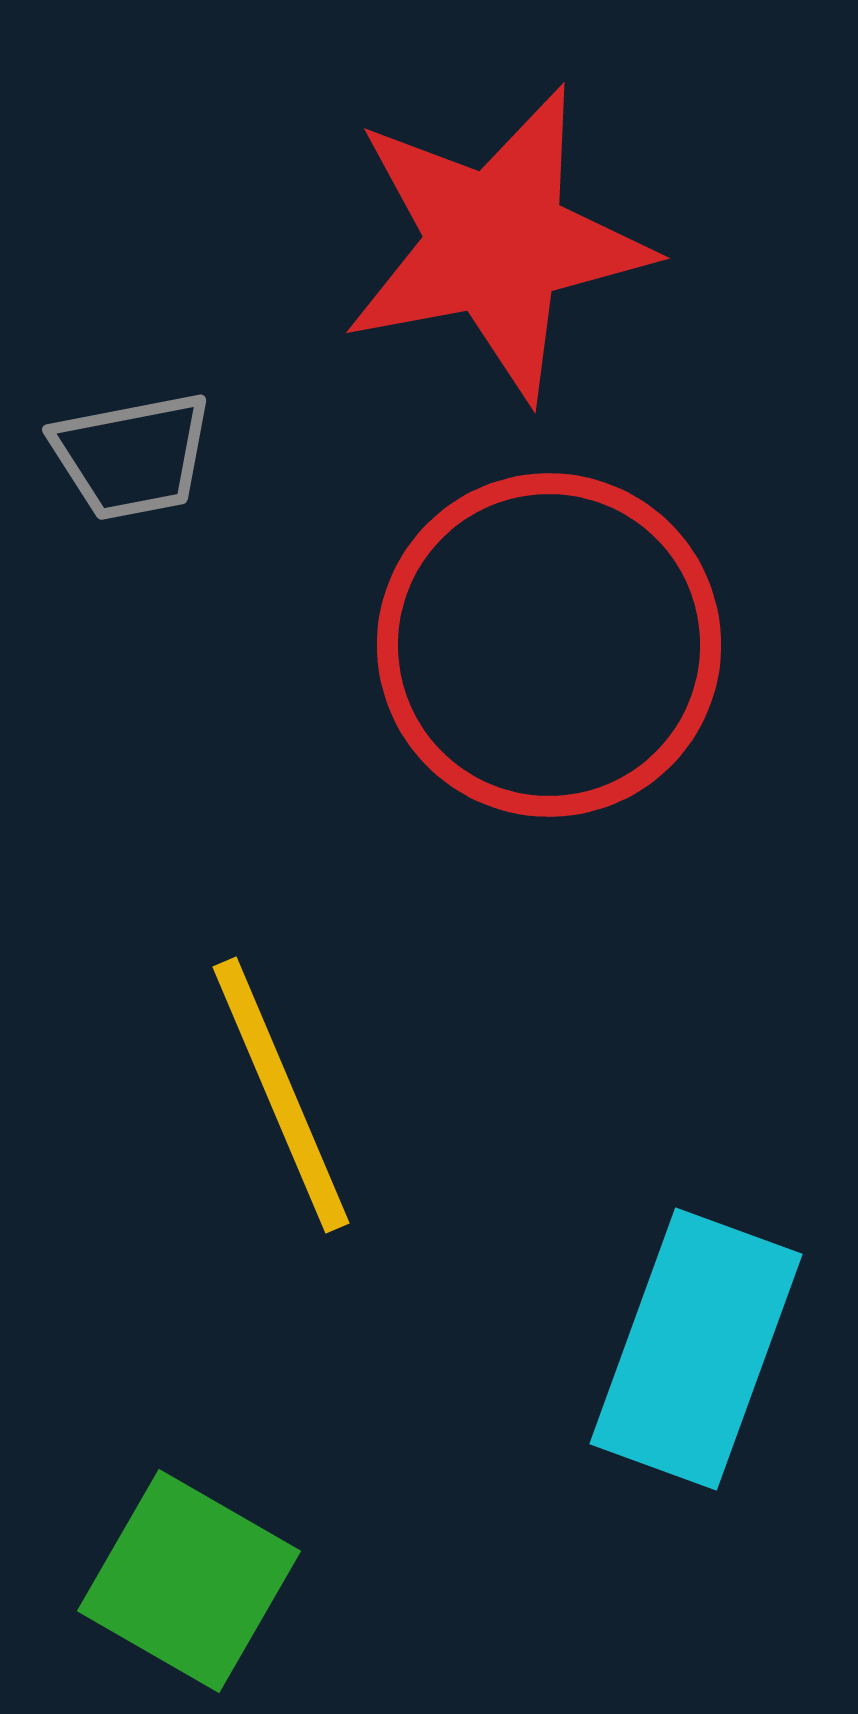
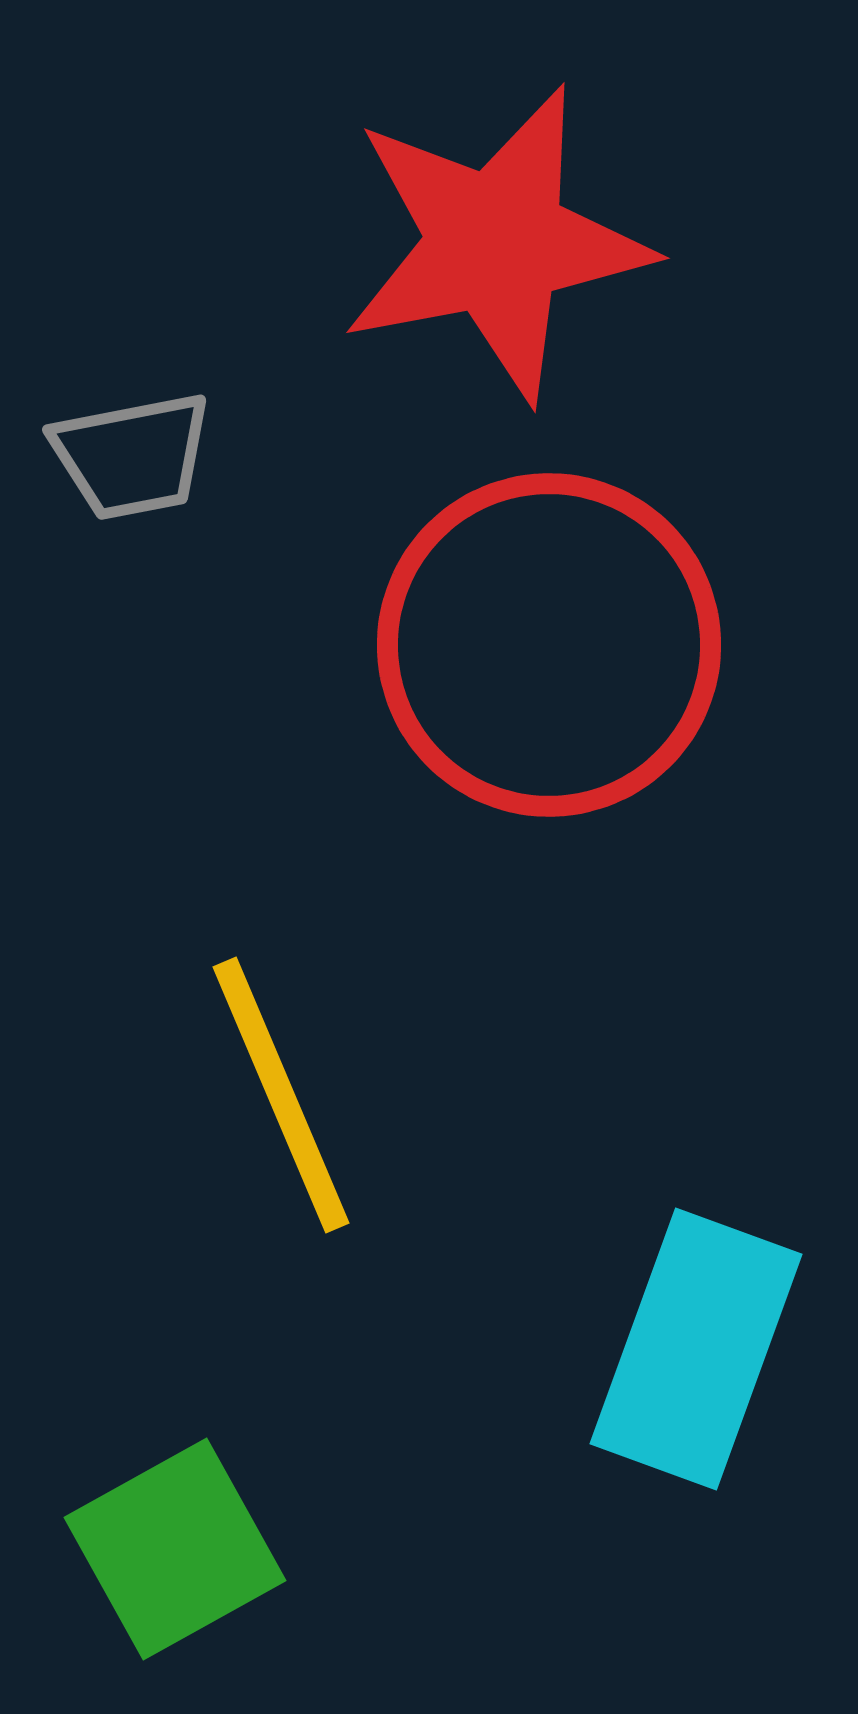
green square: moved 14 px left, 32 px up; rotated 31 degrees clockwise
